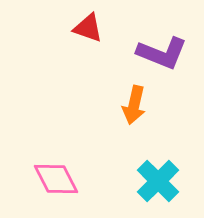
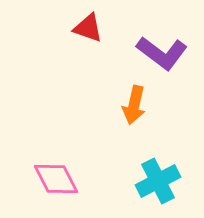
purple L-shape: rotated 15 degrees clockwise
cyan cross: rotated 18 degrees clockwise
